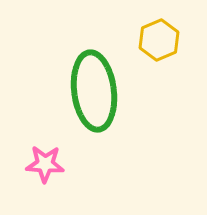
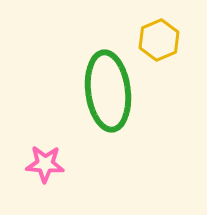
green ellipse: moved 14 px right
